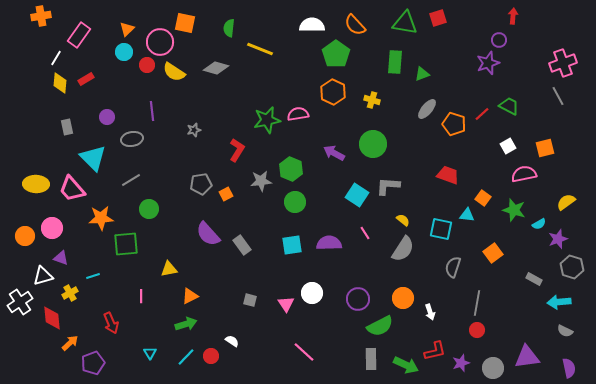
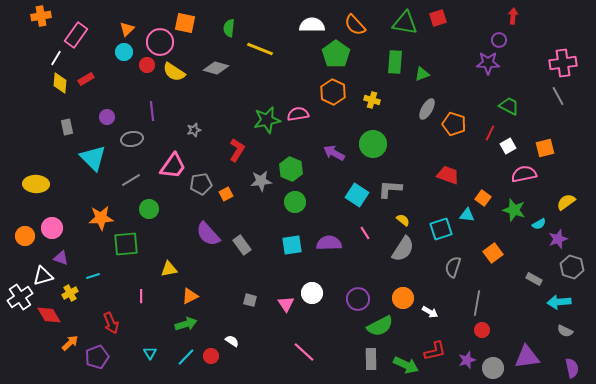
pink rectangle at (79, 35): moved 3 px left
purple star at (488, 63): rotated 20 degrees clockwise
pink cross at (563, 63): rotated 12 degrees clockwise
gray ellipse at (427, 109): rotated 10 degrees counterclockwise
red line at (482, 114): moved 8 px right, 19 px down; rotated 21 degrees counterclockwise
gray L-shape at (388, 186): moved 2 px right, 3 px down
pink trapezoid at (72, 189): moved 101 px right, 23 px up; rotated 104 degrees counterclockwise
cyan square at (441, 229): rotated 30 degrees counterclockwise
white cross at (20, 302): moved 5 px up
white arrow at (430, 312): rotated 42 degrees counterclockwise
red diamond at (52, 318): moved 3 px left, 3 px up; rotated 25 degrees counterclockwise
red circle at (477, 330): moved 5 px right
purple pentagon at (93, 363): moved 4 px right, 6 px up
purple star at (461, 363): moved 6 px right, 3 px up
purple semicircle at (569, 368): moved 3 px right
